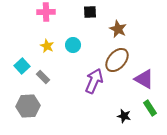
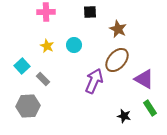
cyan circle: moved 1 px right
gray rectangle: moved 2 px down
